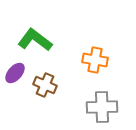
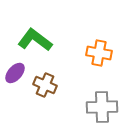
orange cross: moved 4 px right, 7 px up
